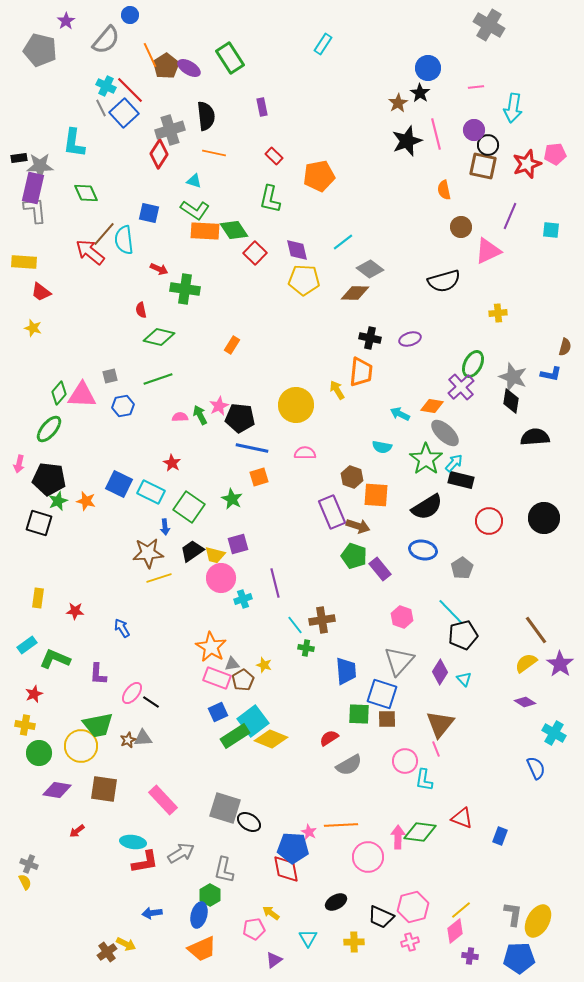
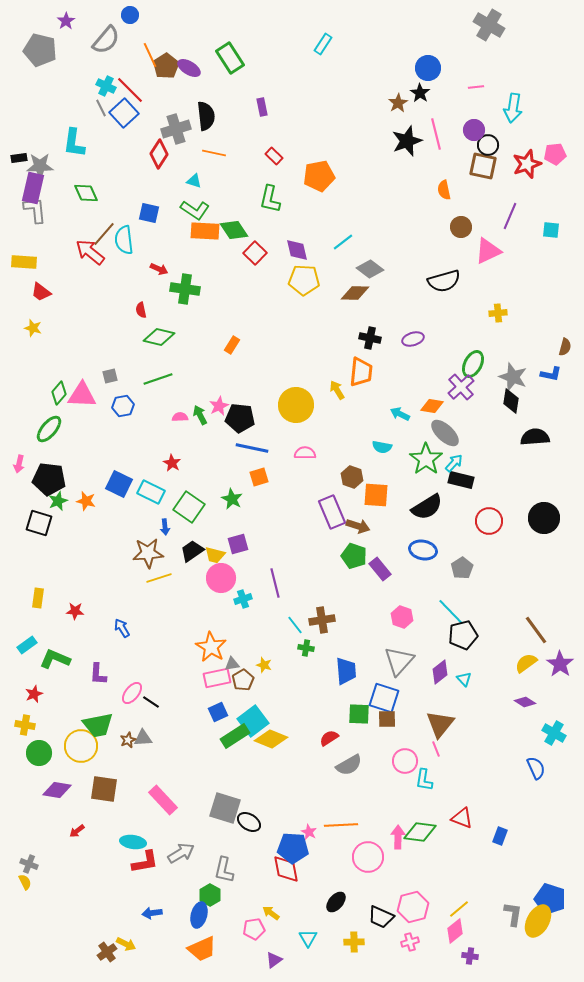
gray cross at (170, 130): moved 6 px right, 1 px up
purple ellipse at (410, 339): moved 3 px right
purple diamond at (440, 672): rotated 20 degrees clockwise
pink rectangle at (217, 678): rotated 32 degrees counterclockwise
blue square at (382, 694): moved 2 px right, 4 px down
black ellipse at (336, 902): rotated 20 degrees counterclockwise
yellow line at (461, 910): moved 2 px left, 1 px up
blue pentagon at (519, 958): moved 31 px right, 59 px up; rotated 20 degrees clockwise
